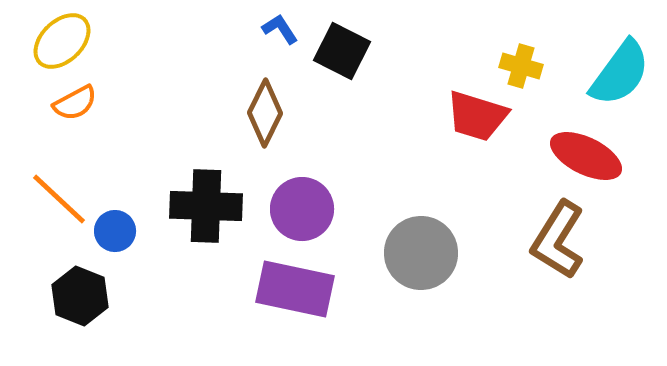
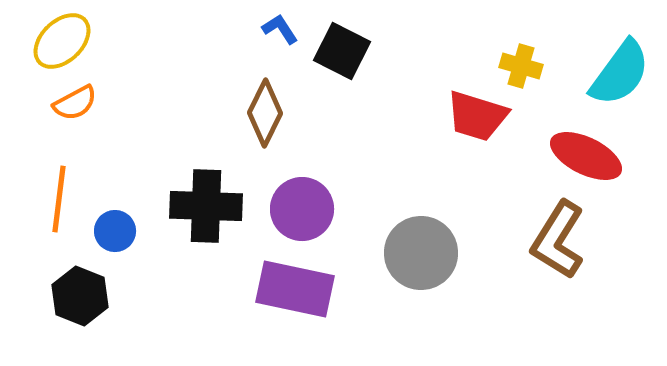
orange line: rotated 54 degrees clockwise
